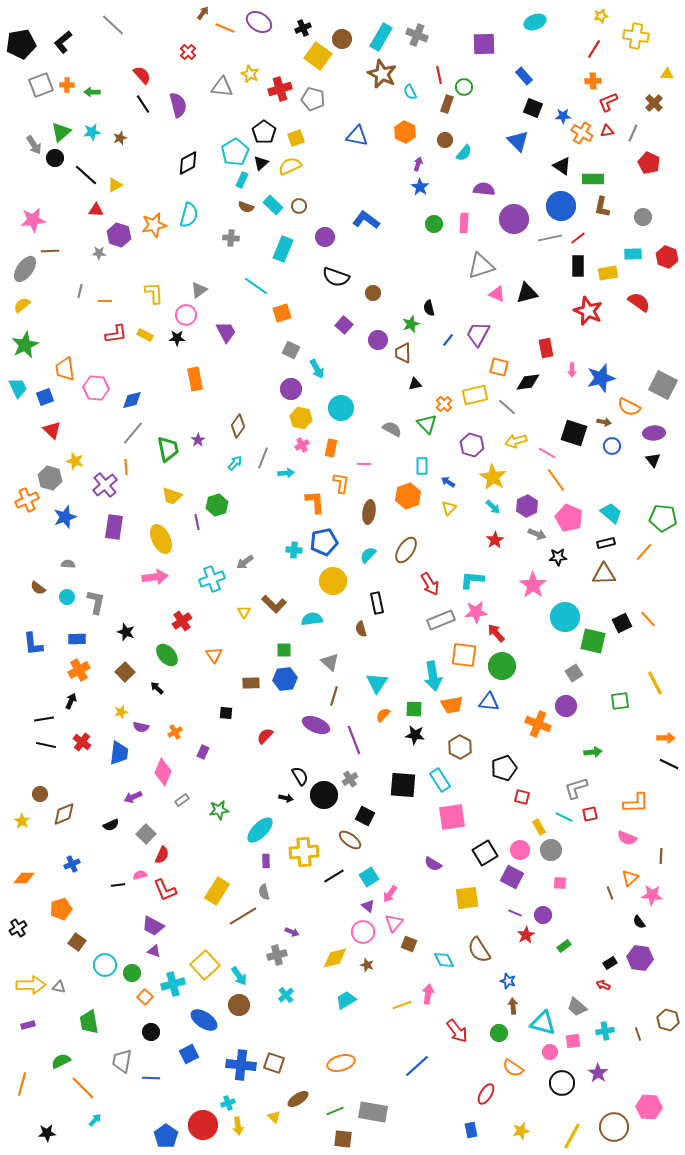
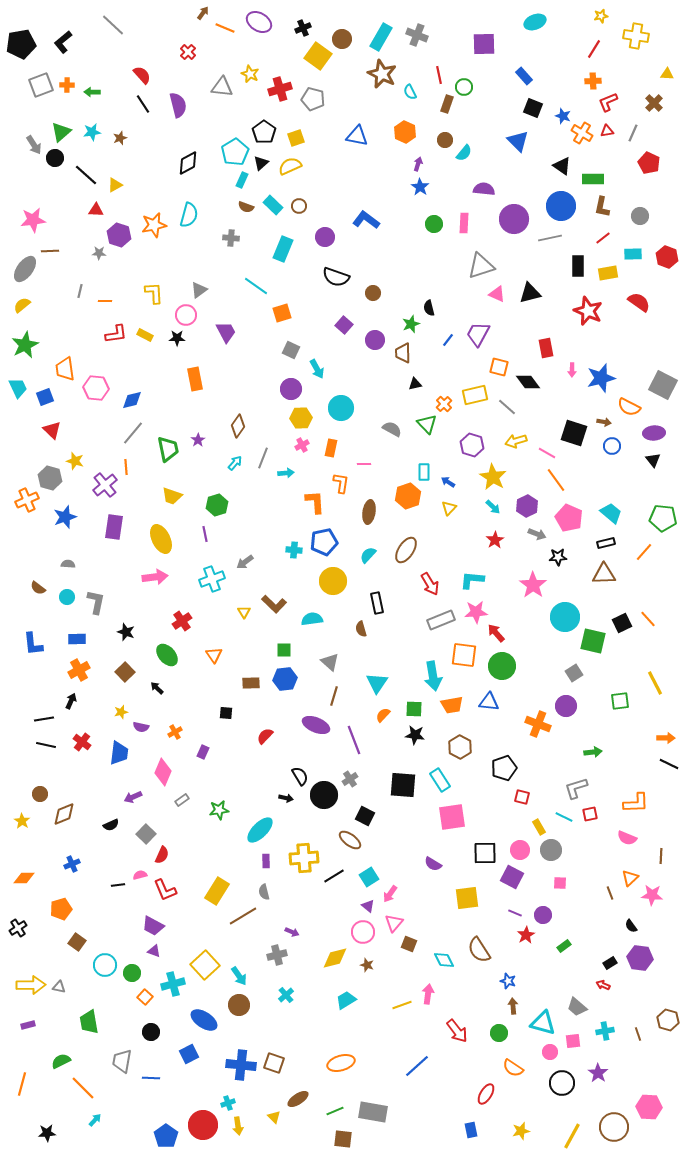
blue star at (563, 116): rotated 21 degrees clockwise
gray circle at (643, 217): moved 3 px left, 1 px up
red line at (578, 238): moved 25 px right
black triangle at (527, 293): moved 3 px right
purple circle at (378, 340): moved 3 px left
black diamond at (528, 382): rotated 60 degrees clockwise
yellow hexagon at (301, 418): rotated 15 degrees counterclockwise
cyan rectangle at (422, 466): moved 2 px right, 6 px down
purple line at (197, 522): moved 8 px right, 12 px down
yellow cross at (304, 852): moved 6 px down
black square at (485, 853): rotated 30 degrees clockwise
black semicircle at (639, 922): moved 8 px left, 4 px down
